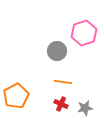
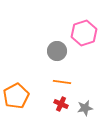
orange line: moved 1 px left
